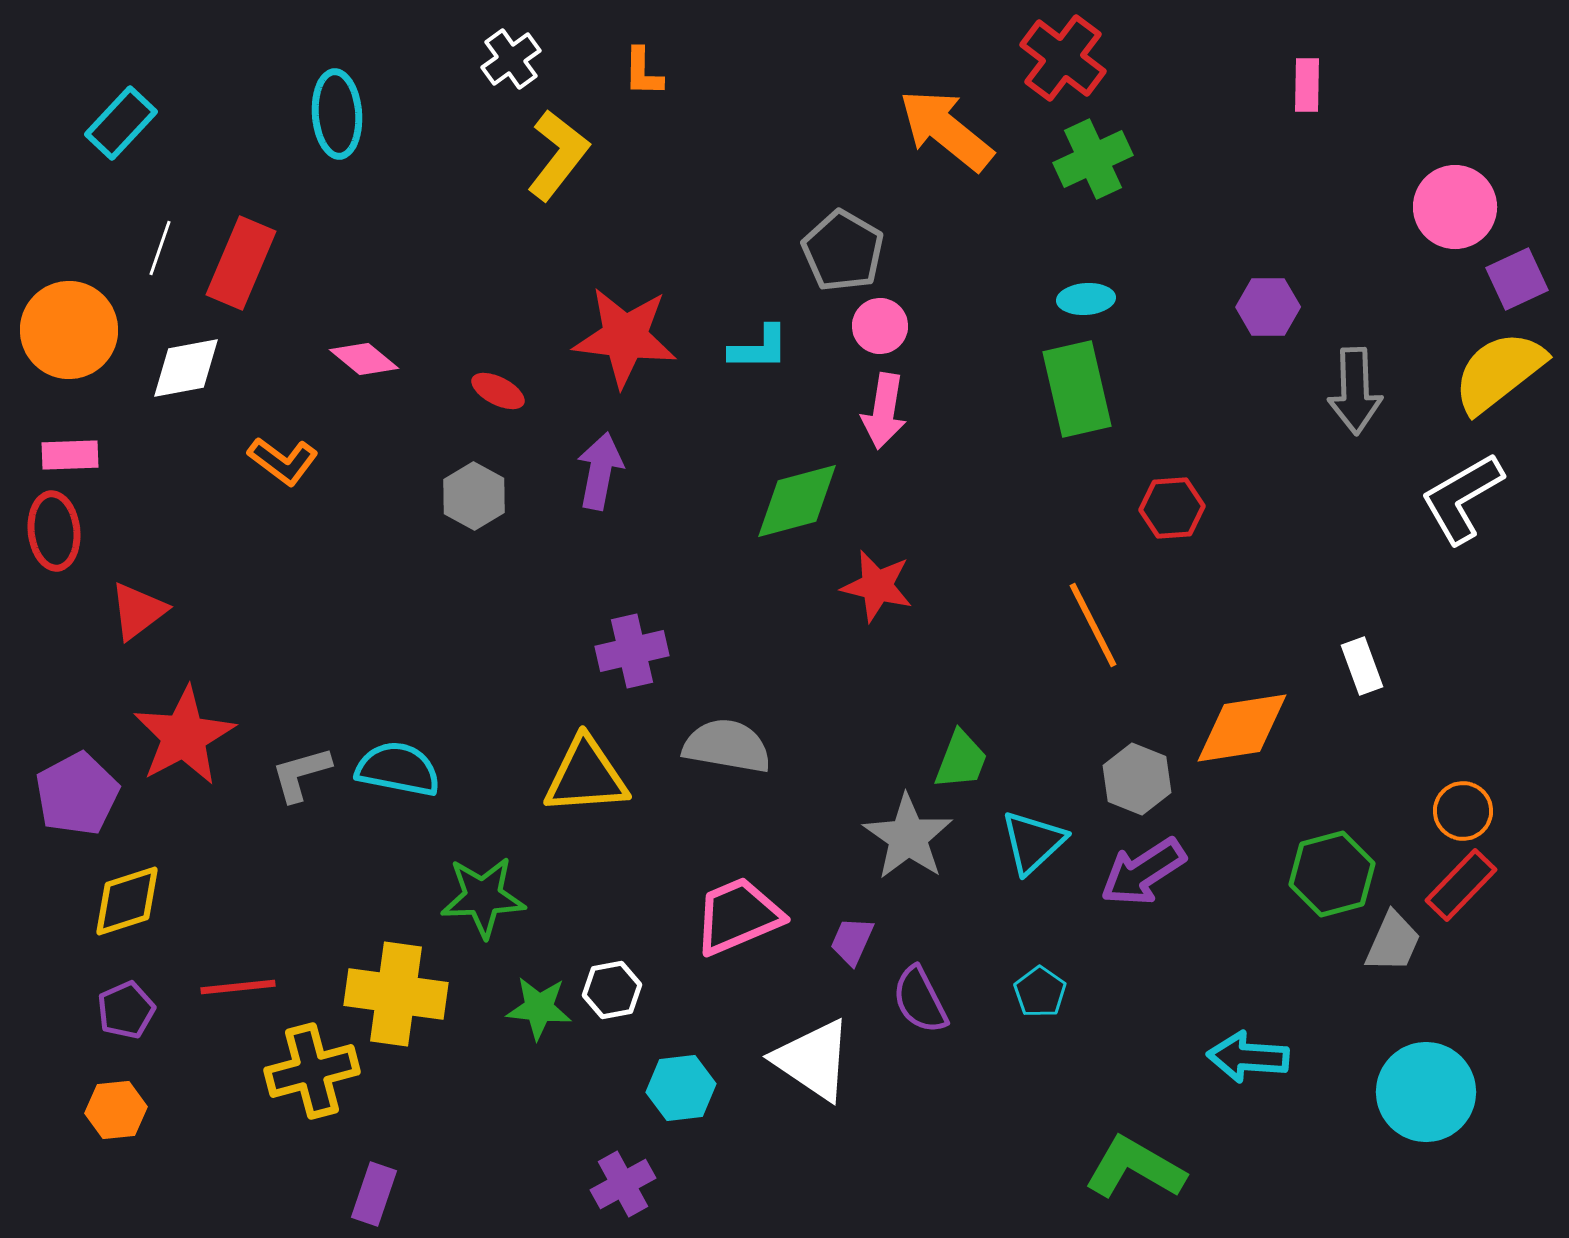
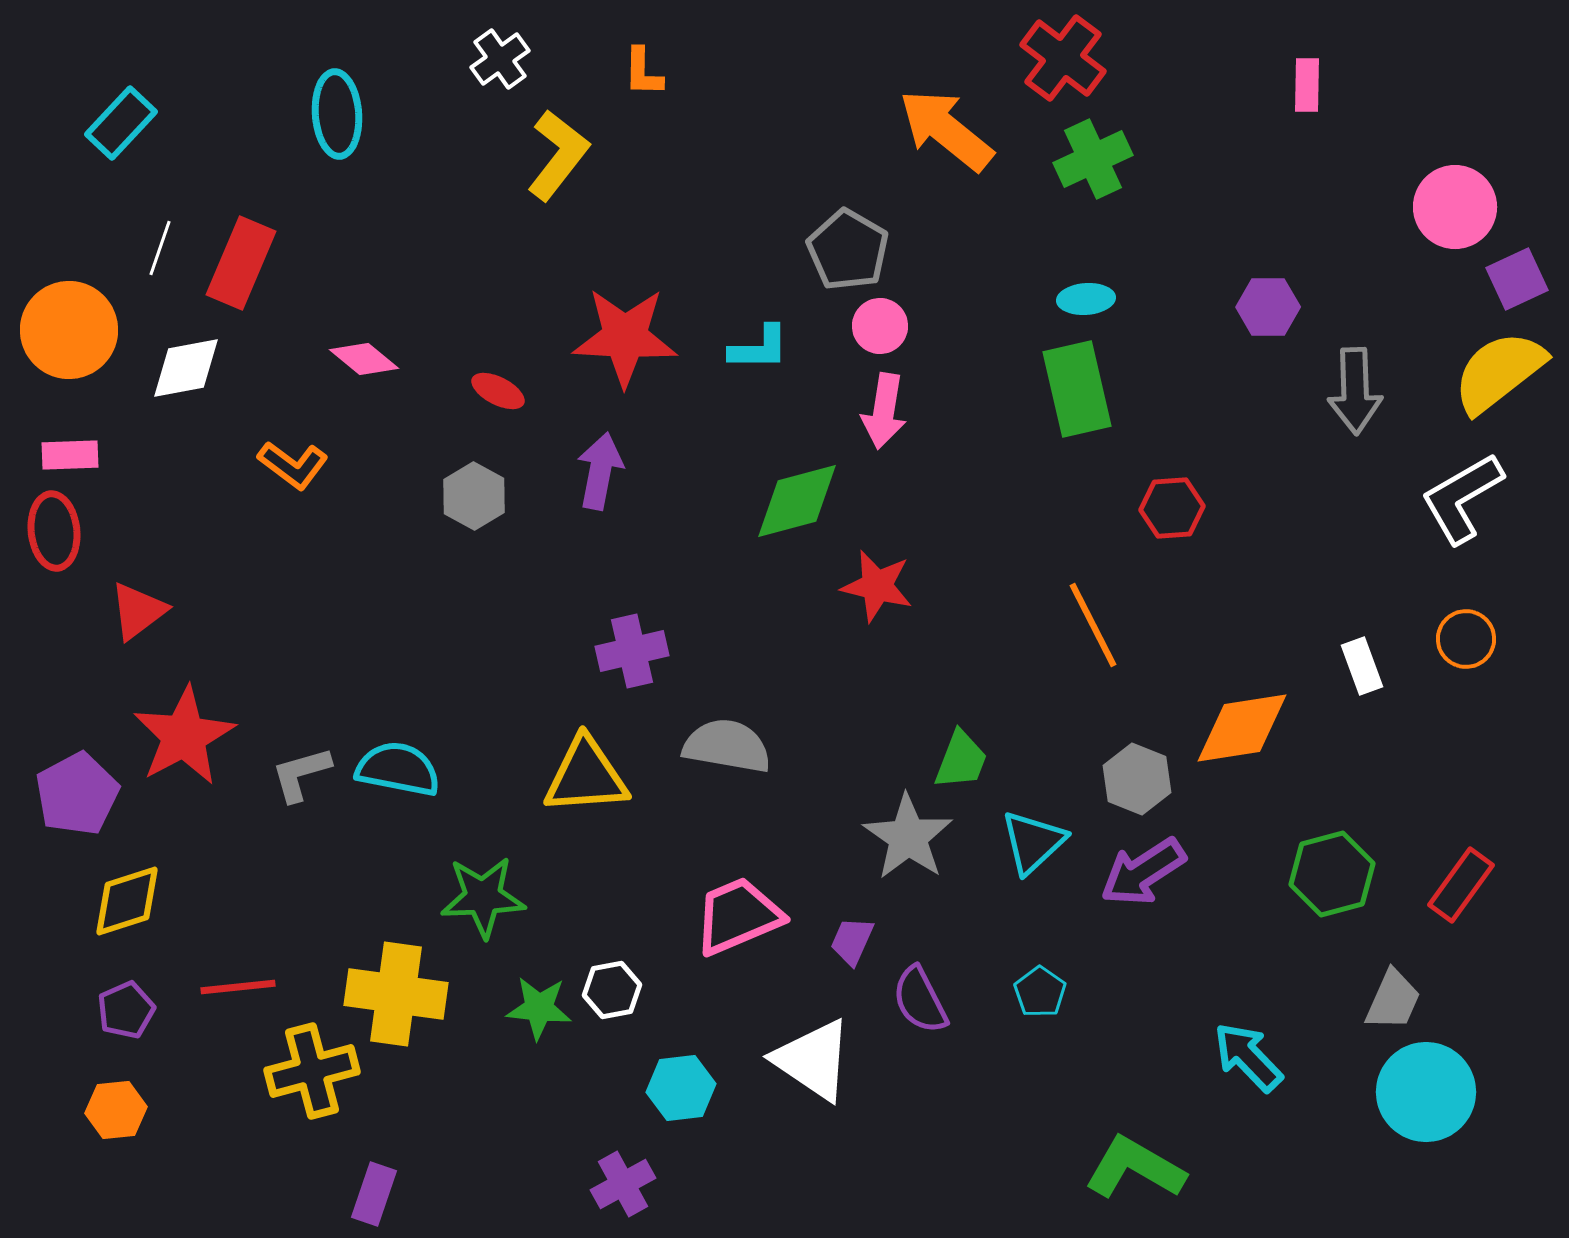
white cross at (511, 59): moved 11 px left
gray pentagon at (843, 251): moved 5 px right, 1 px up
red star at (625, 337): rotated 4 degrees counterclockwise
orange L-shape at (283, 461): moved 10 px right, 4 px down
orange circle at (1463, 811): moved 3 px right, 172 px up
red rectangle at (1461, 885): rotated 8 degrees counterclockwise
gray trapezoid at (1393, 942): moved 58 px down
cyan arrow at (1248, 1057): rotated 42 degrees clockwise
